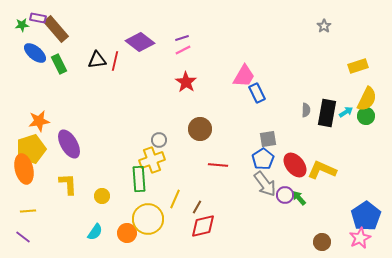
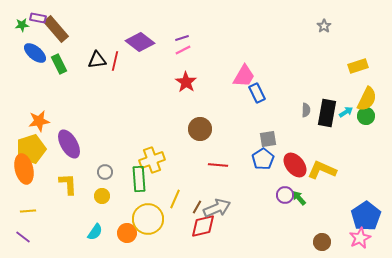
gray circle at (159, 140): moved 54 px left, 32 px down
gray arrow at (265, 184): moved 48 px left, 24 px down; rotated 76 degrees counterclockwise
